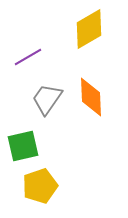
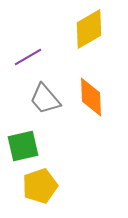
gray trapezoid: moved 2 px left; rotated 76 degrees counterclockwise
